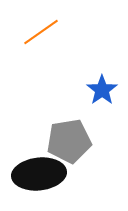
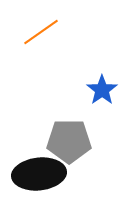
gray pentagon: rotated 9 degrees clockwise
